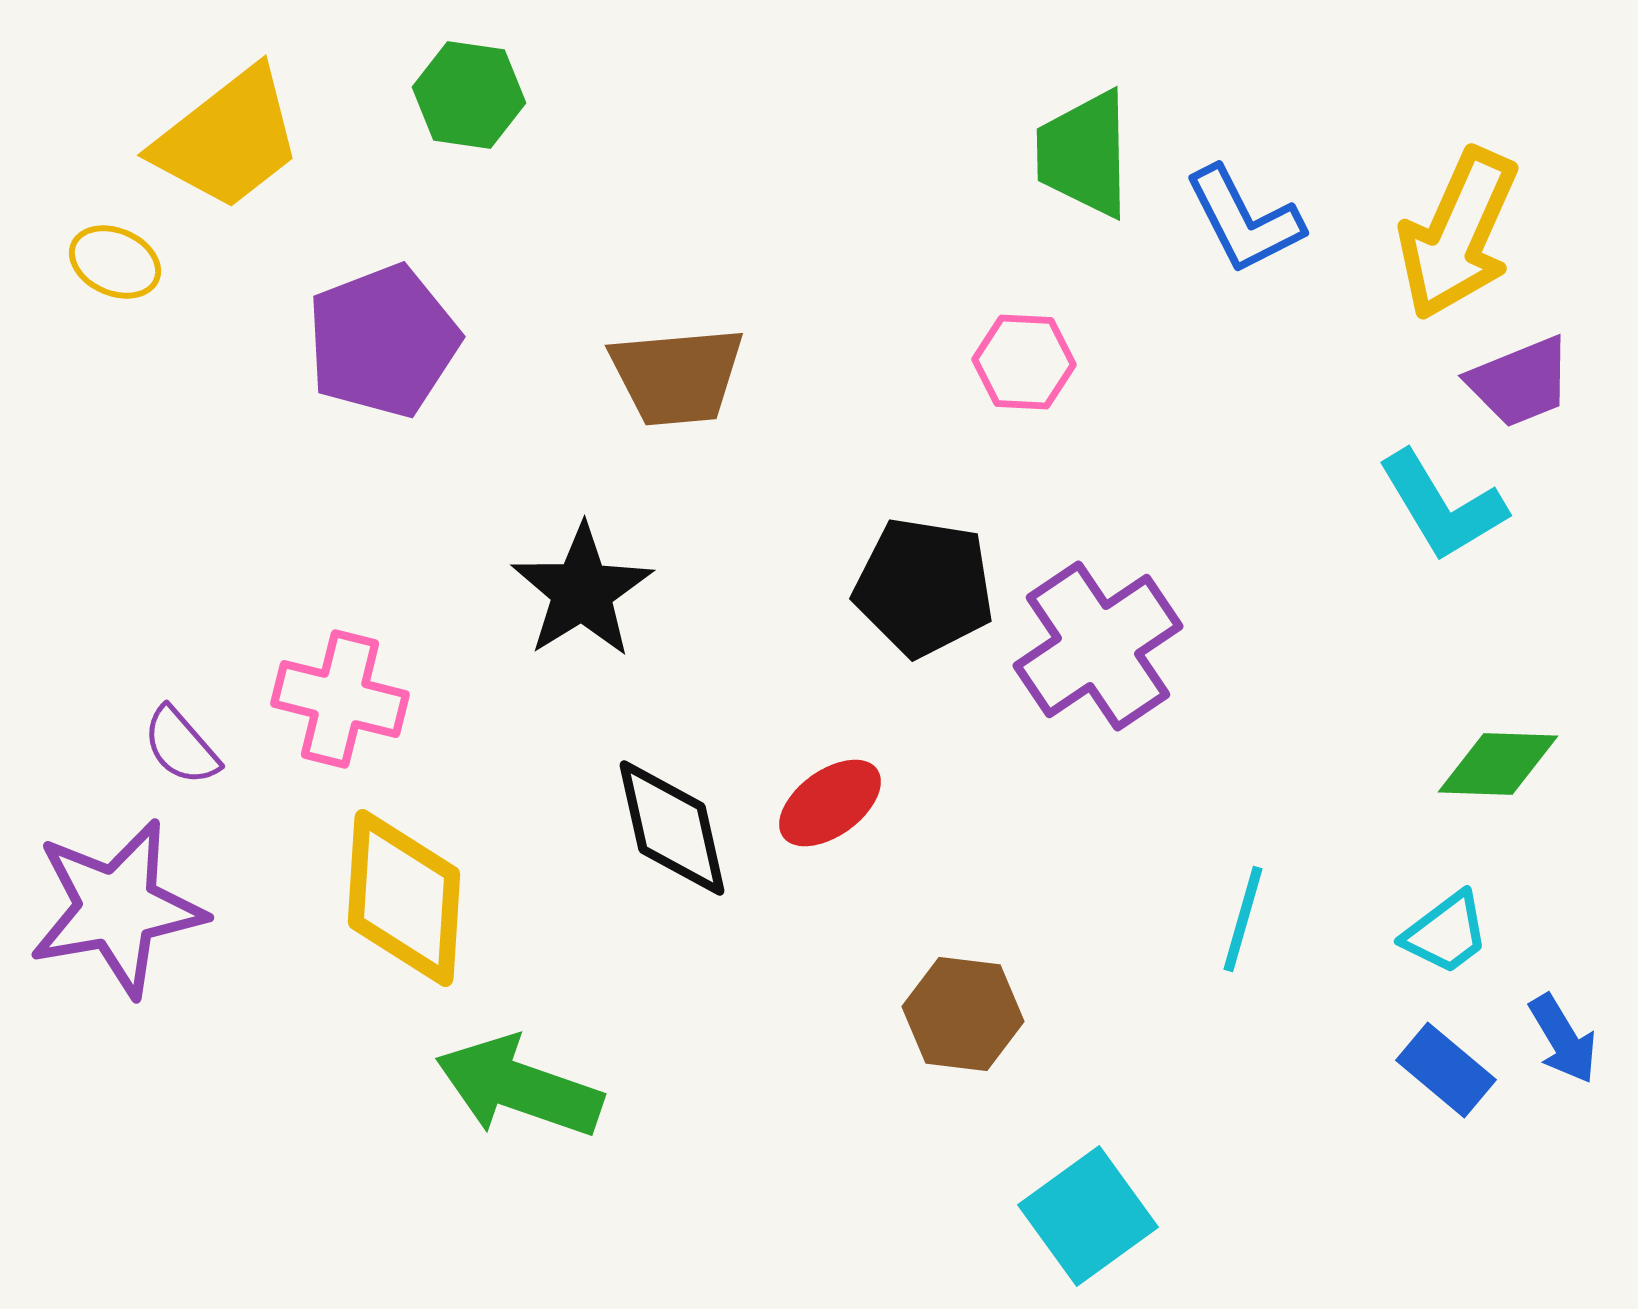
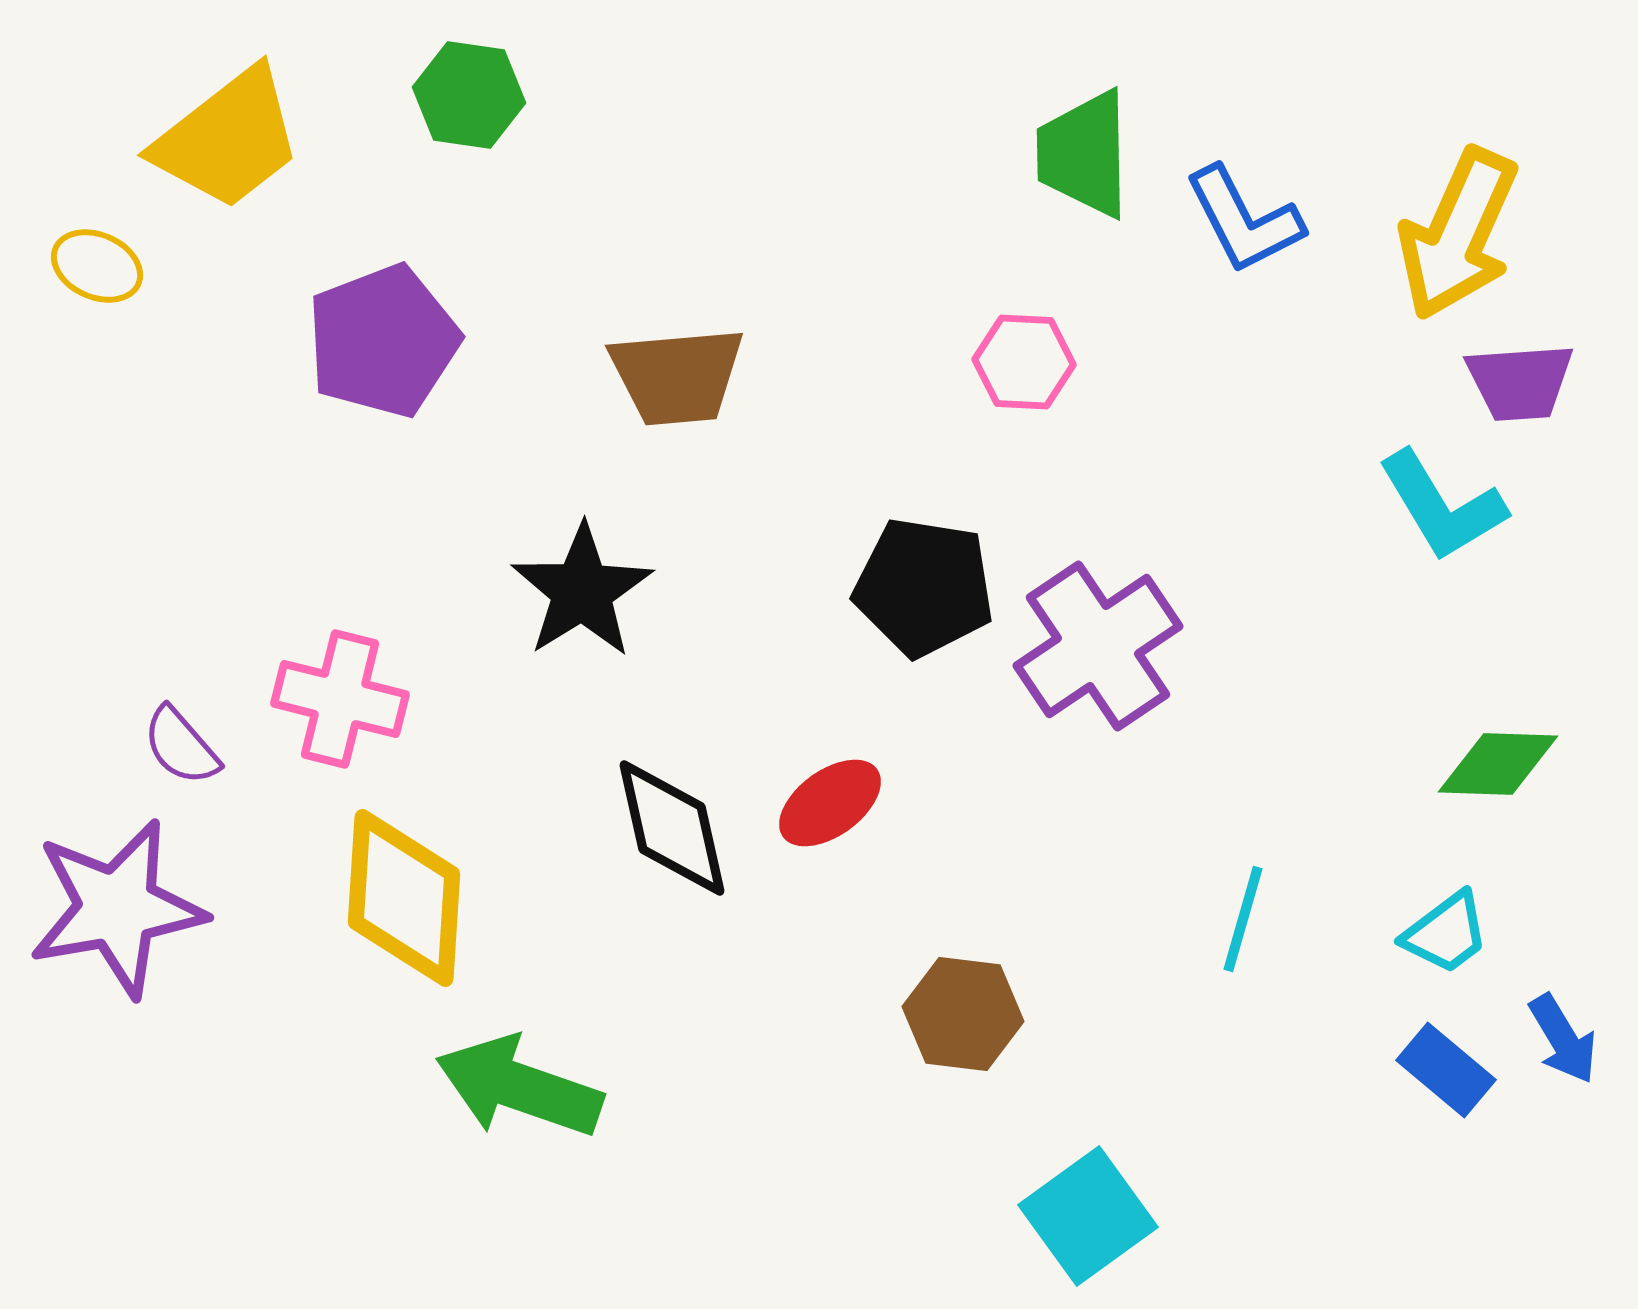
yellow ellipse: moved 18 px left, 4 px down
purple trapezoid: rotated 18 degrees clockwise
